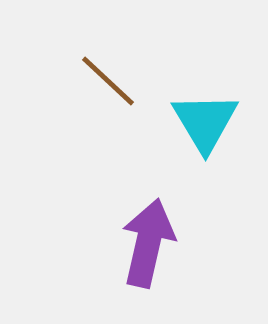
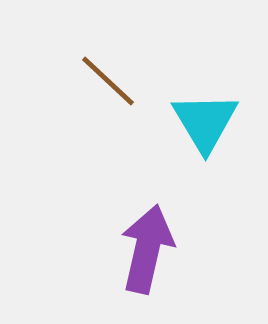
purple arrow: moved 1 px left, 6 px down
